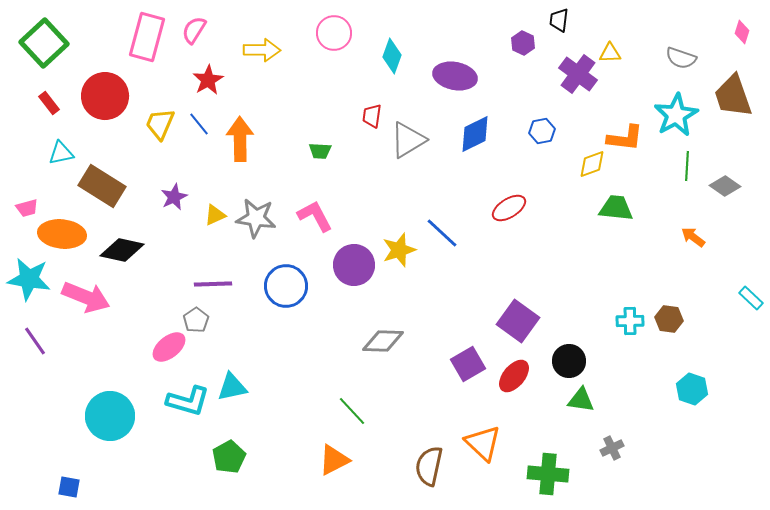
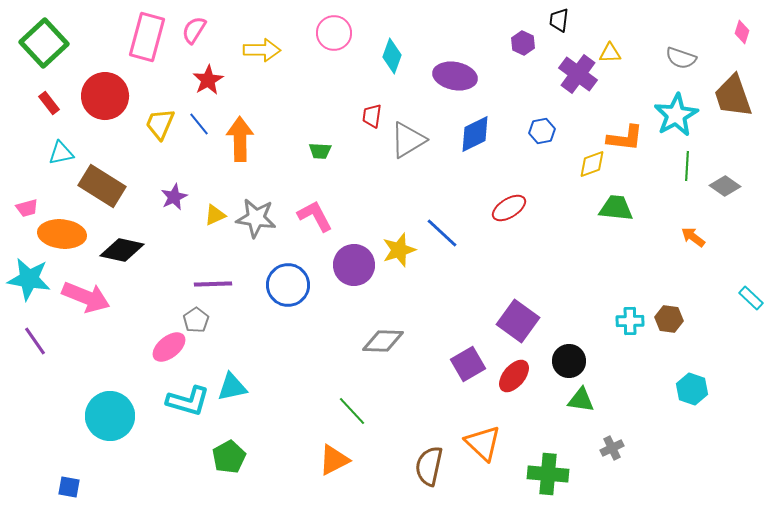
blue circle at (286, 286): moved 2 px right, 1 px up
